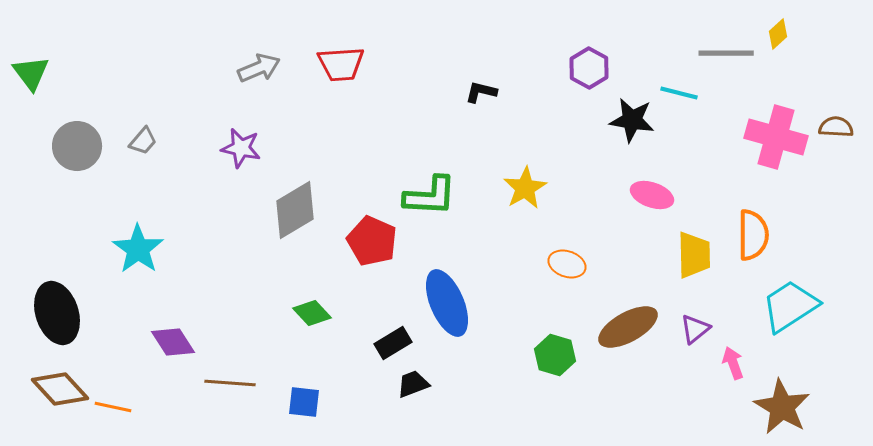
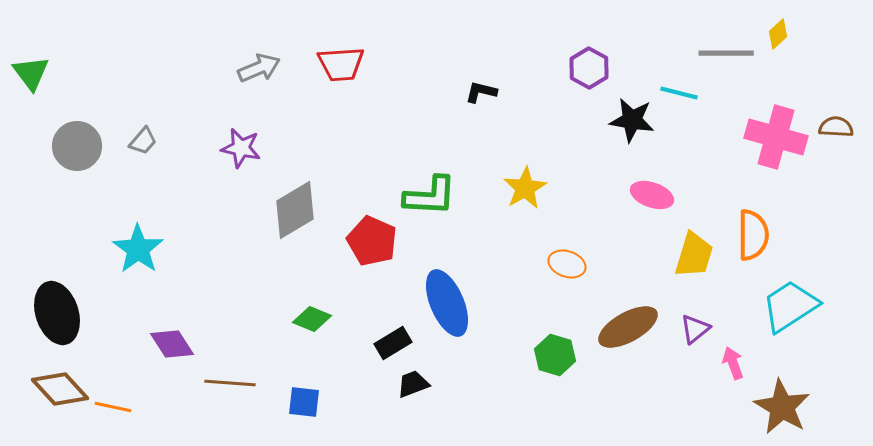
yellow trapezoid: rotated 18 degrees clockwise
green diamond: moved 6 px down; rotated 24 degrees counterclockwise
purple diamond: moved 1 px left, 2 px down
